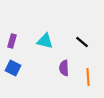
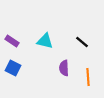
purple rectangle: rotated 72 degrees counterclockwise
